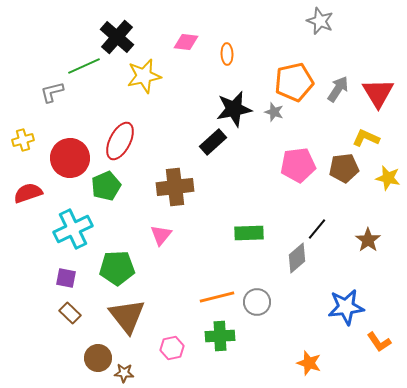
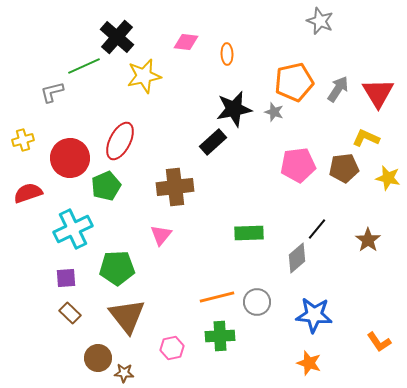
purple square at (66, 278): rotated 15 degrees counterclockwise
blue star at (346, 307): moved 32 px left, 8 px down; rotated 12 degrees clockwise
